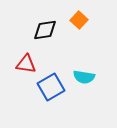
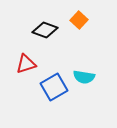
black diamond: rotated 30 degrees clockwise
red triangle: rotated 25 degrees counterclockwise
blue square: moved 3 px right
